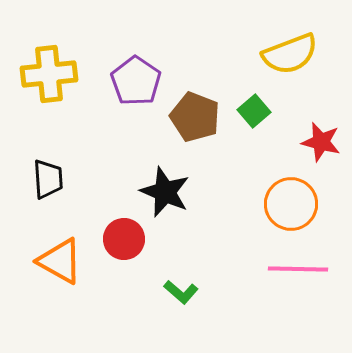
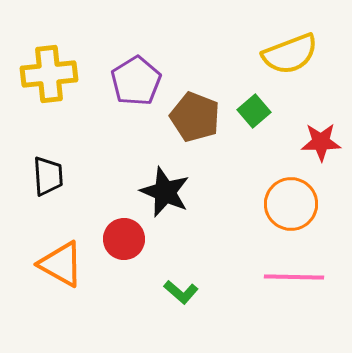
purple pentagon: rotated 6 degrees clockwise
red star: rotated 15 degrees counterclockwise
black trapezoid: moved 3 px up
orange triangle: moved 1 px right, 3 px down
pink line: moved 4 px left, 8 px down
